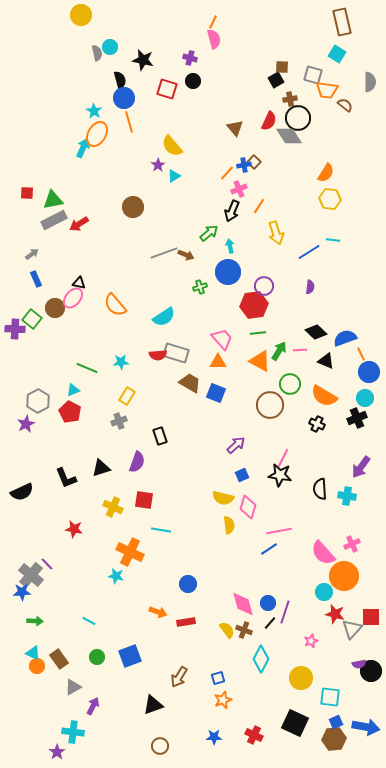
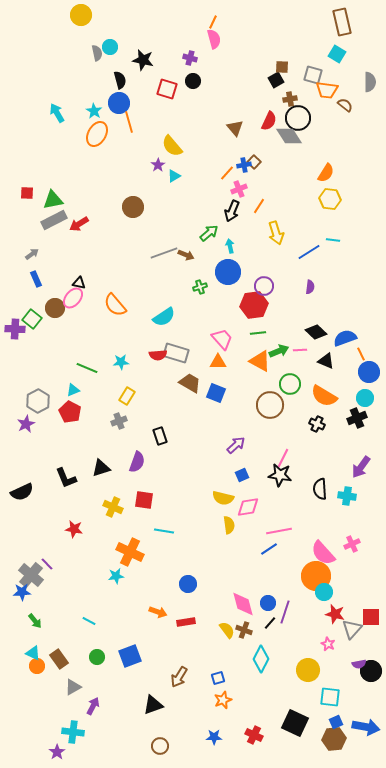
blue circle at (124, 98): moved 5 px left, 5 px down
cyan arrow at (83, 148): moved 26 px left, 35 px up; rotated 54 degrees counterclockwise
green arrow at (279, 351): rotated 36 degrees clockwise
pink diamond at (248, 507): rotated 65 degrees clockwise
cyan line at (161, 530): moved 3 px right, 1 px down
cyan star at (116, 576): rotated 21 degrees counterclockwise
orange circle at (344, 576): moved 28 px left
green arrow at (35, 621): rotated 49 degrees clockwise
pink star at (311, 641): moved 17 px right, 3 px down; rotated 24 degrees counterclockwise
yellow circle at (301, 678): moved 7 px right, 8 px up
